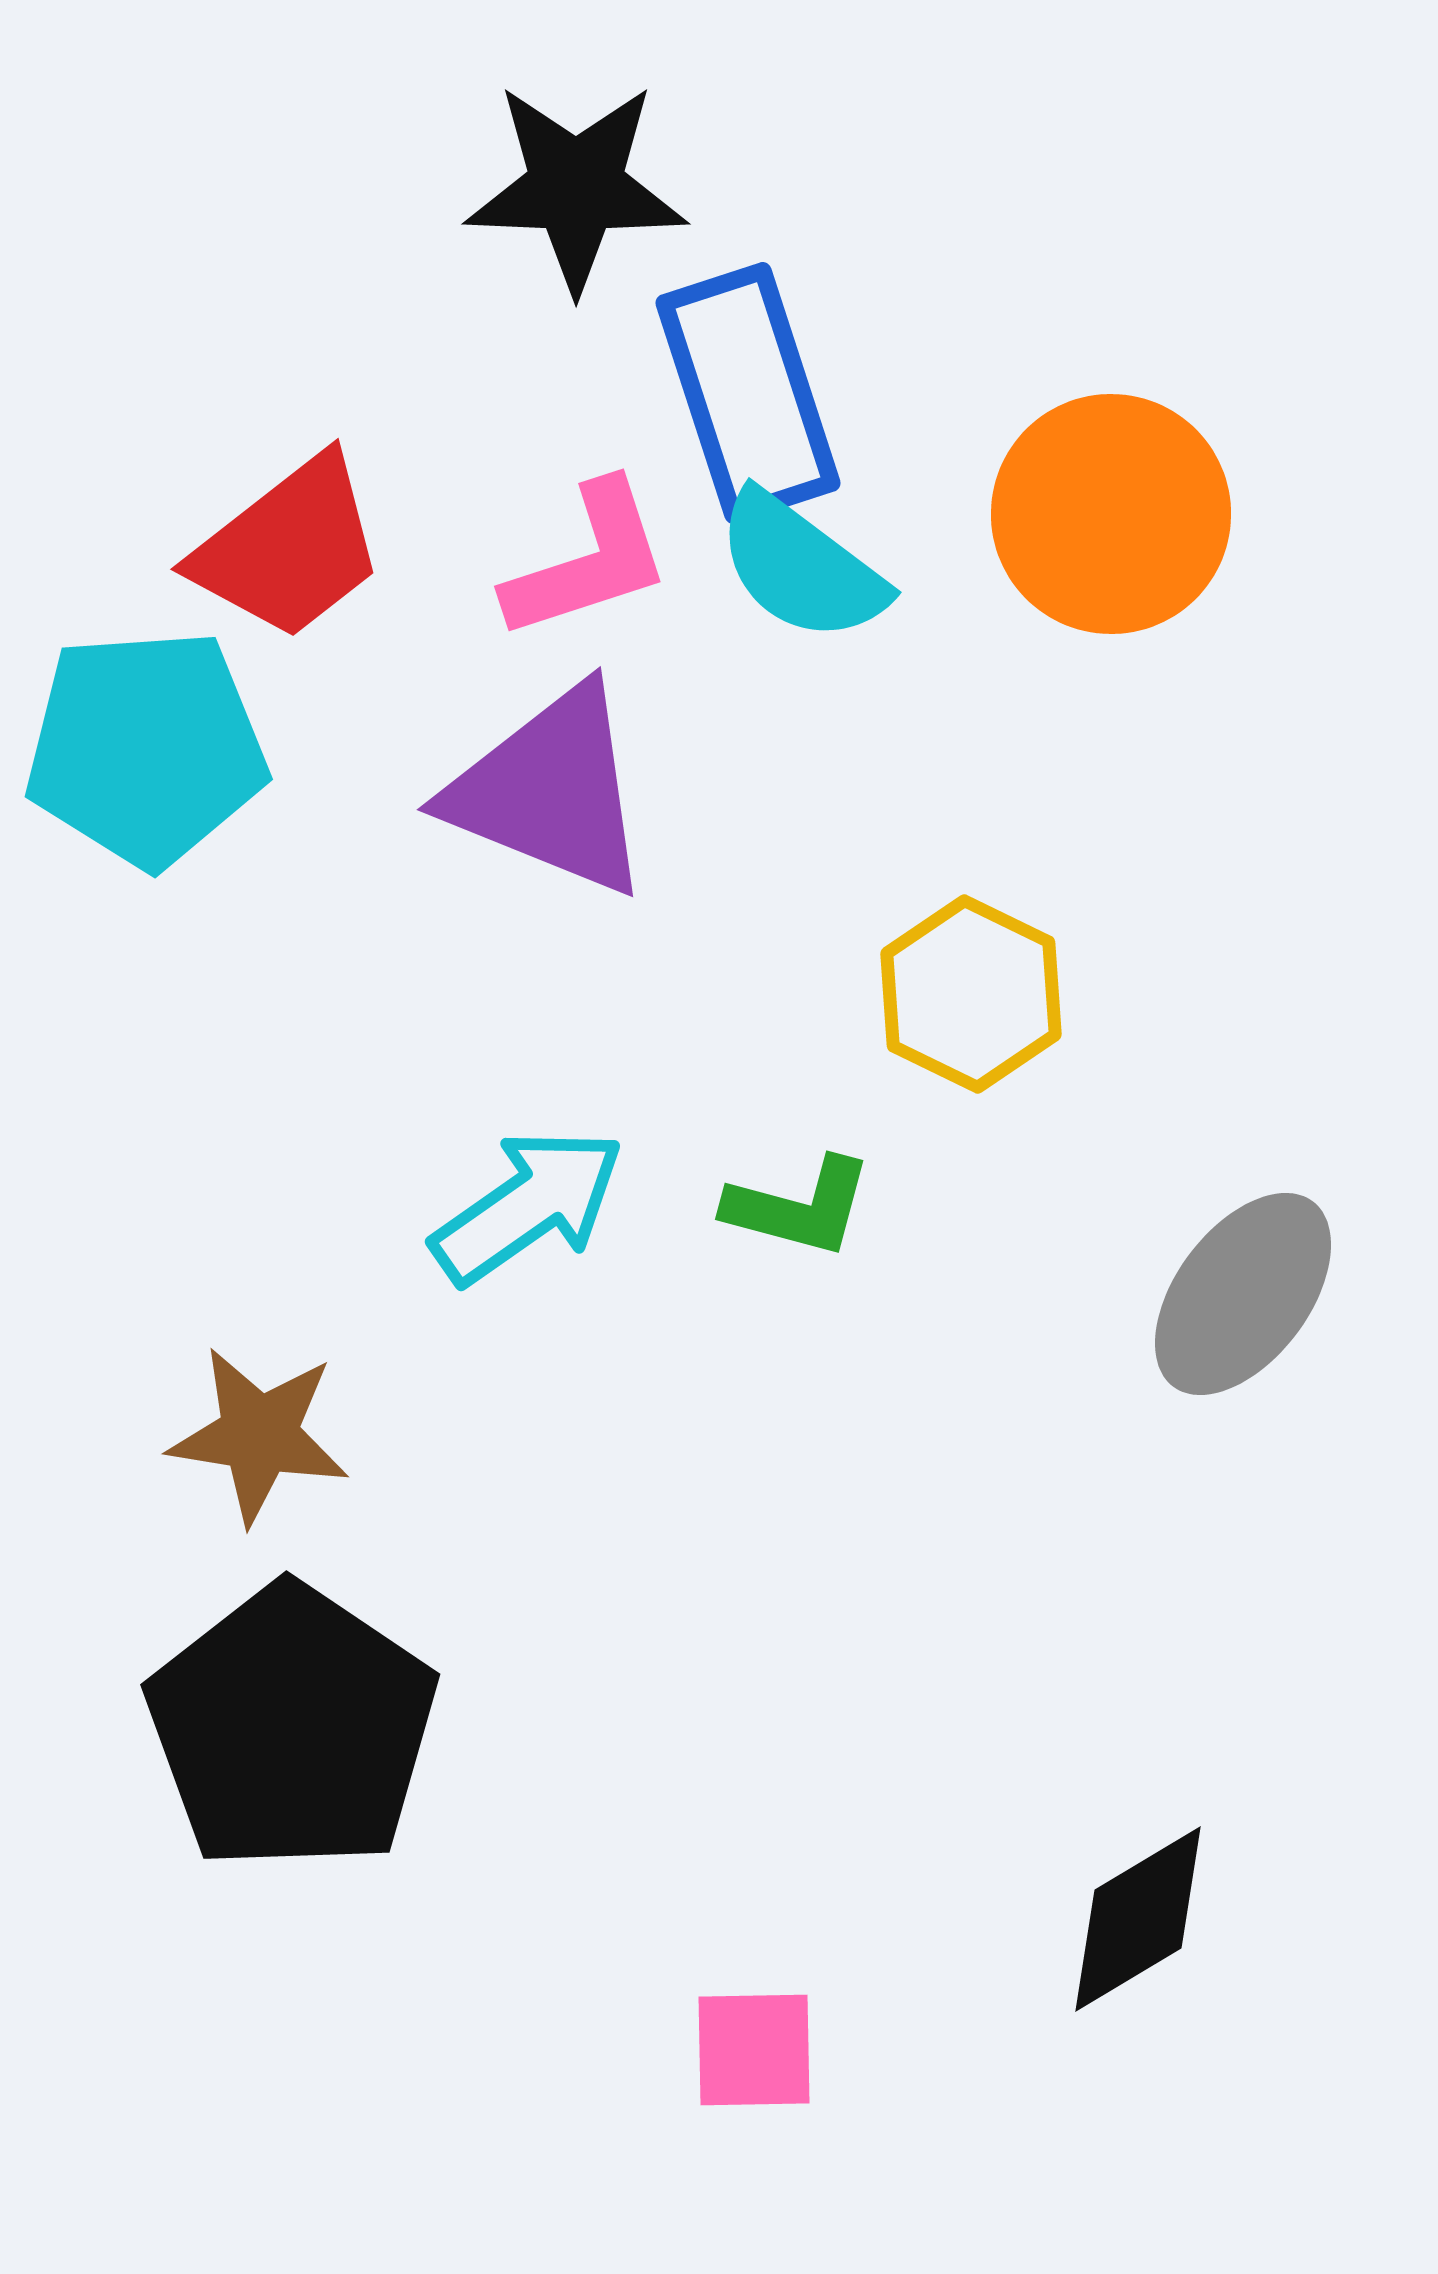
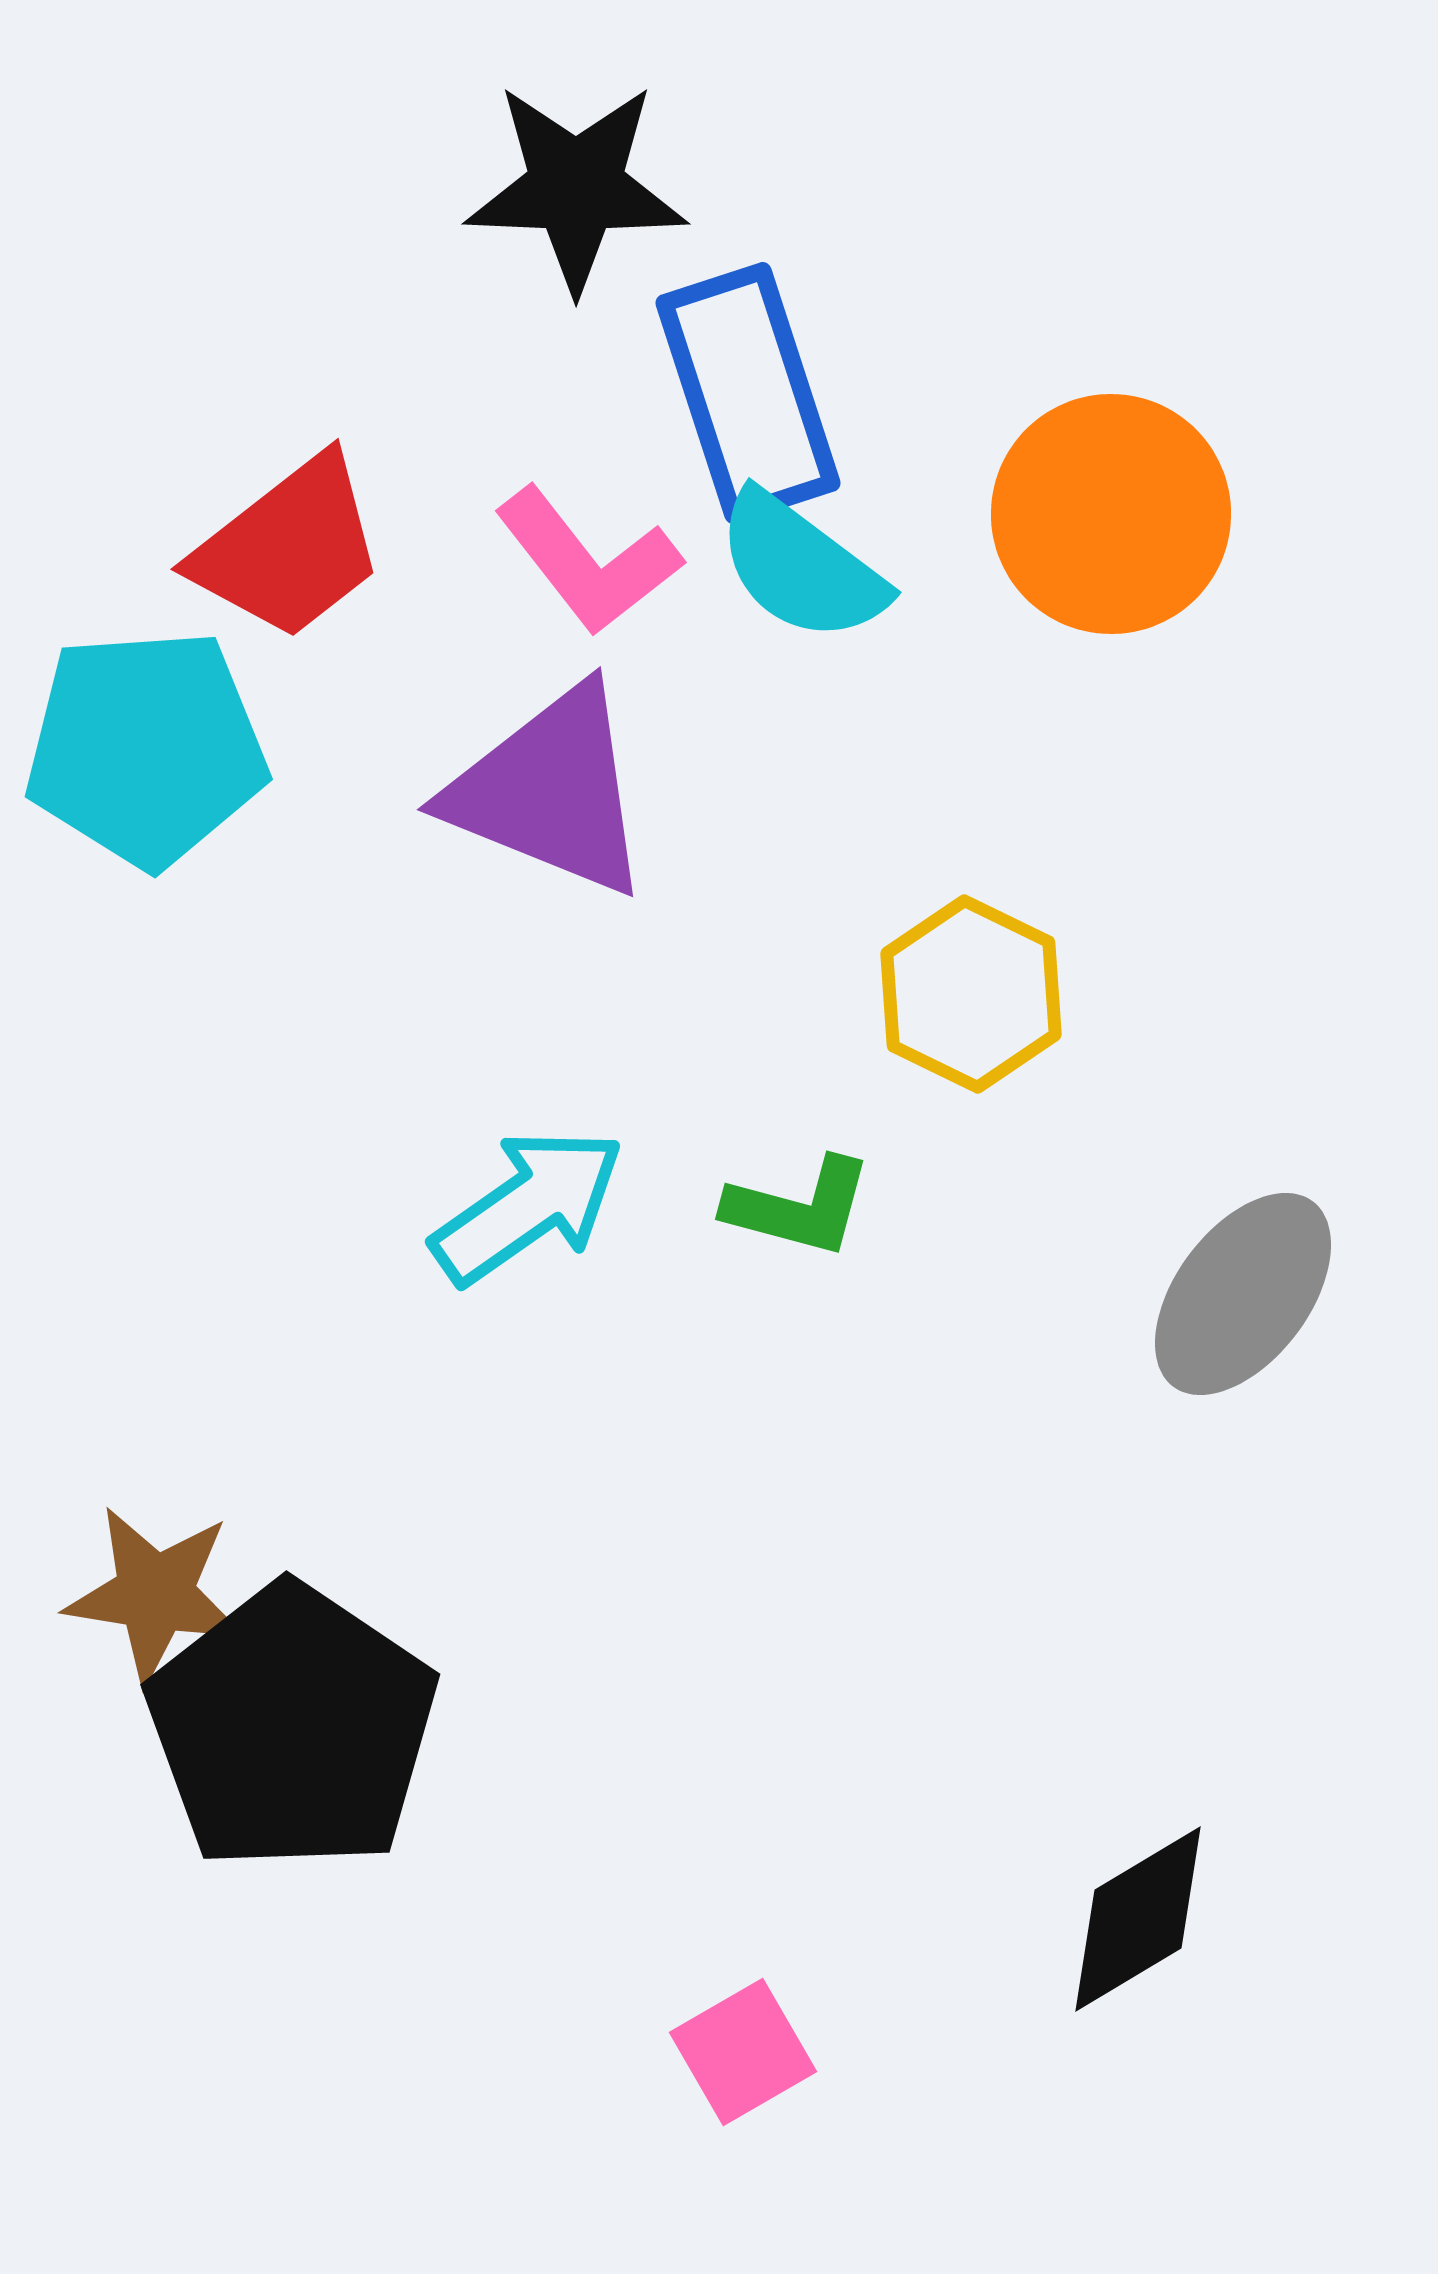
pink L-shape: rotated 70 degrees clockwise
brown star: moved 104 px left, 159 px down
pink square: moved 11 px left, 2 px down; rotated 29 degrees counterclockwise
